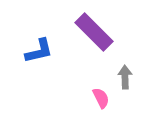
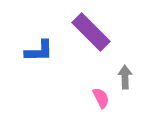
purple rectangle: moved 3 px left
blue L-shape: rotated 12 degrees clockwise
